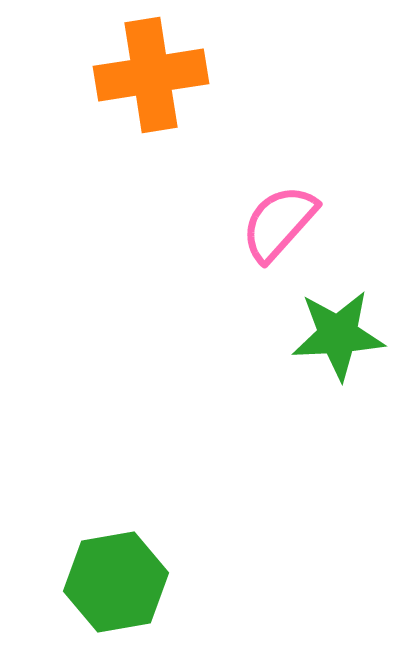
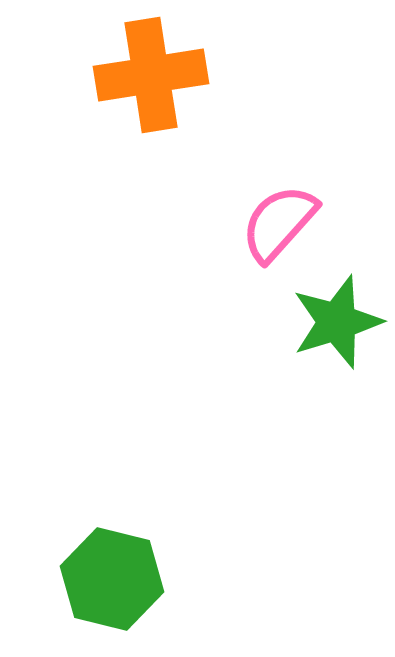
green star: moved 1 px left, 13 px up; rotated 14 degrees counterclockwise
green hexagon: moved 4 px left, 3 px up; rotated 24 degrees clockwise
